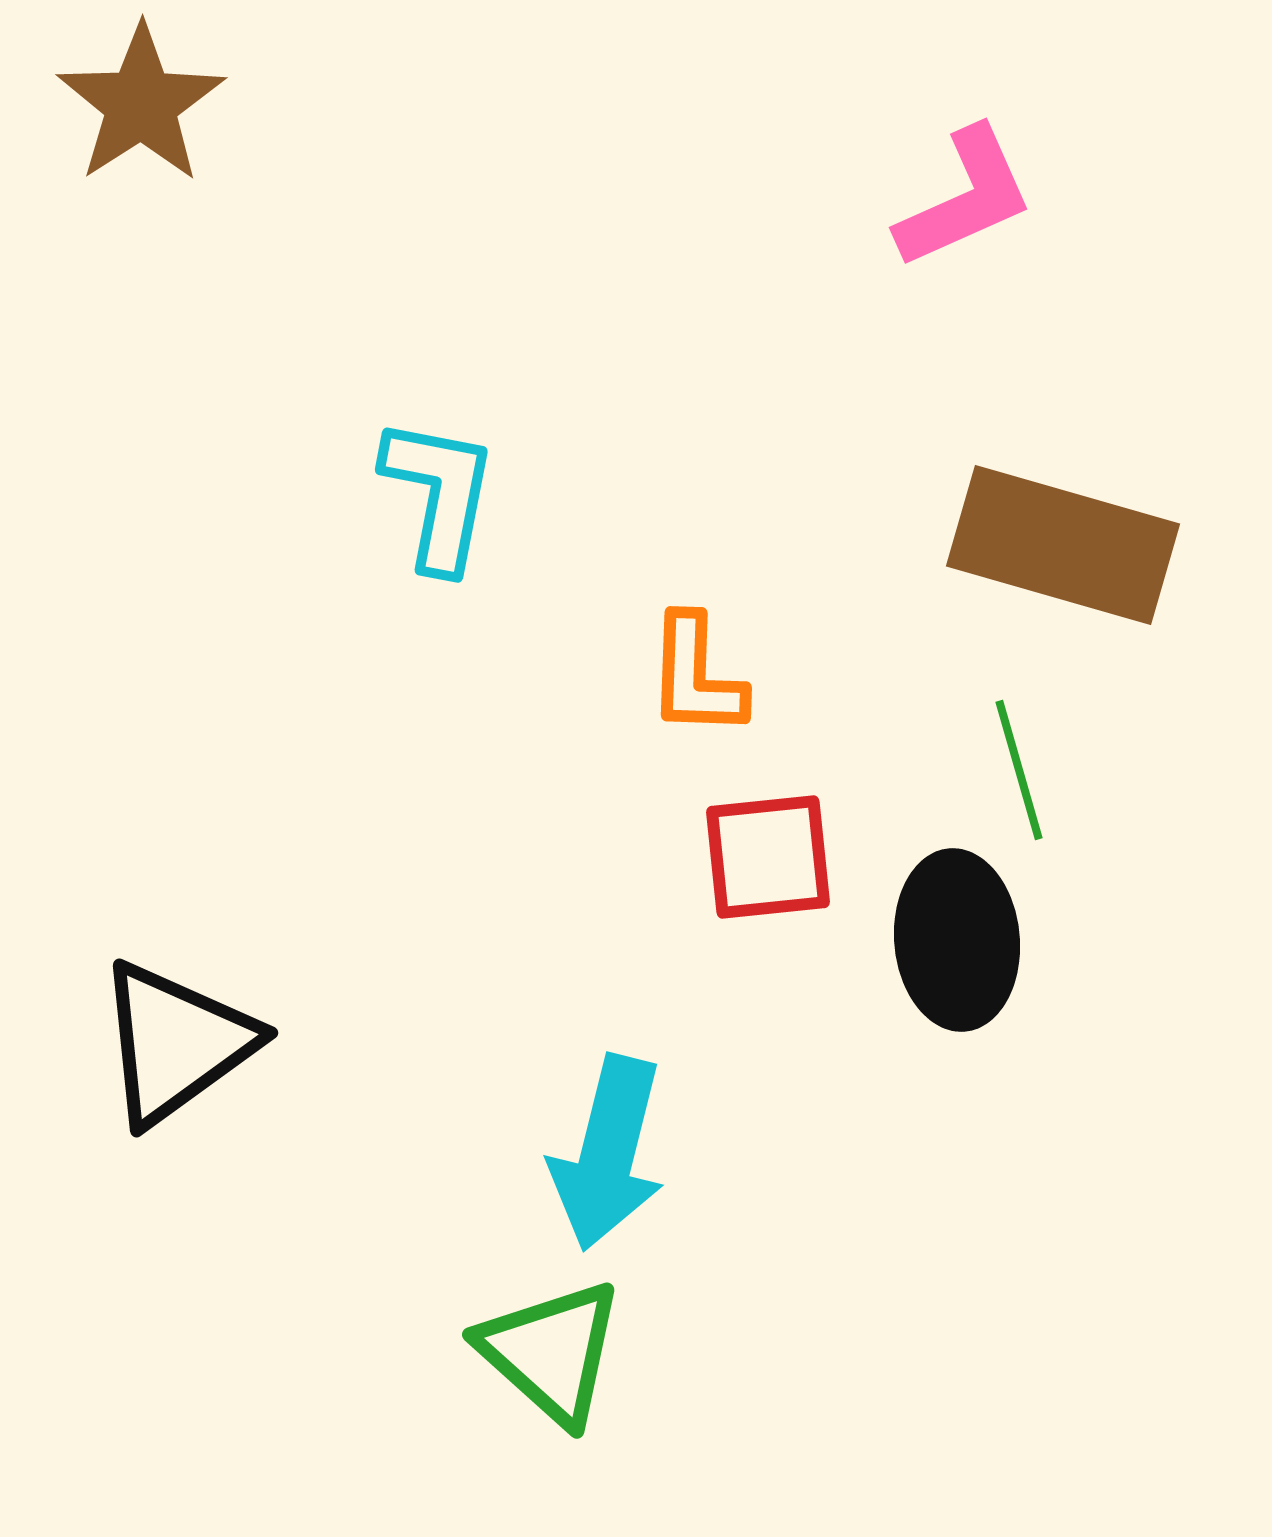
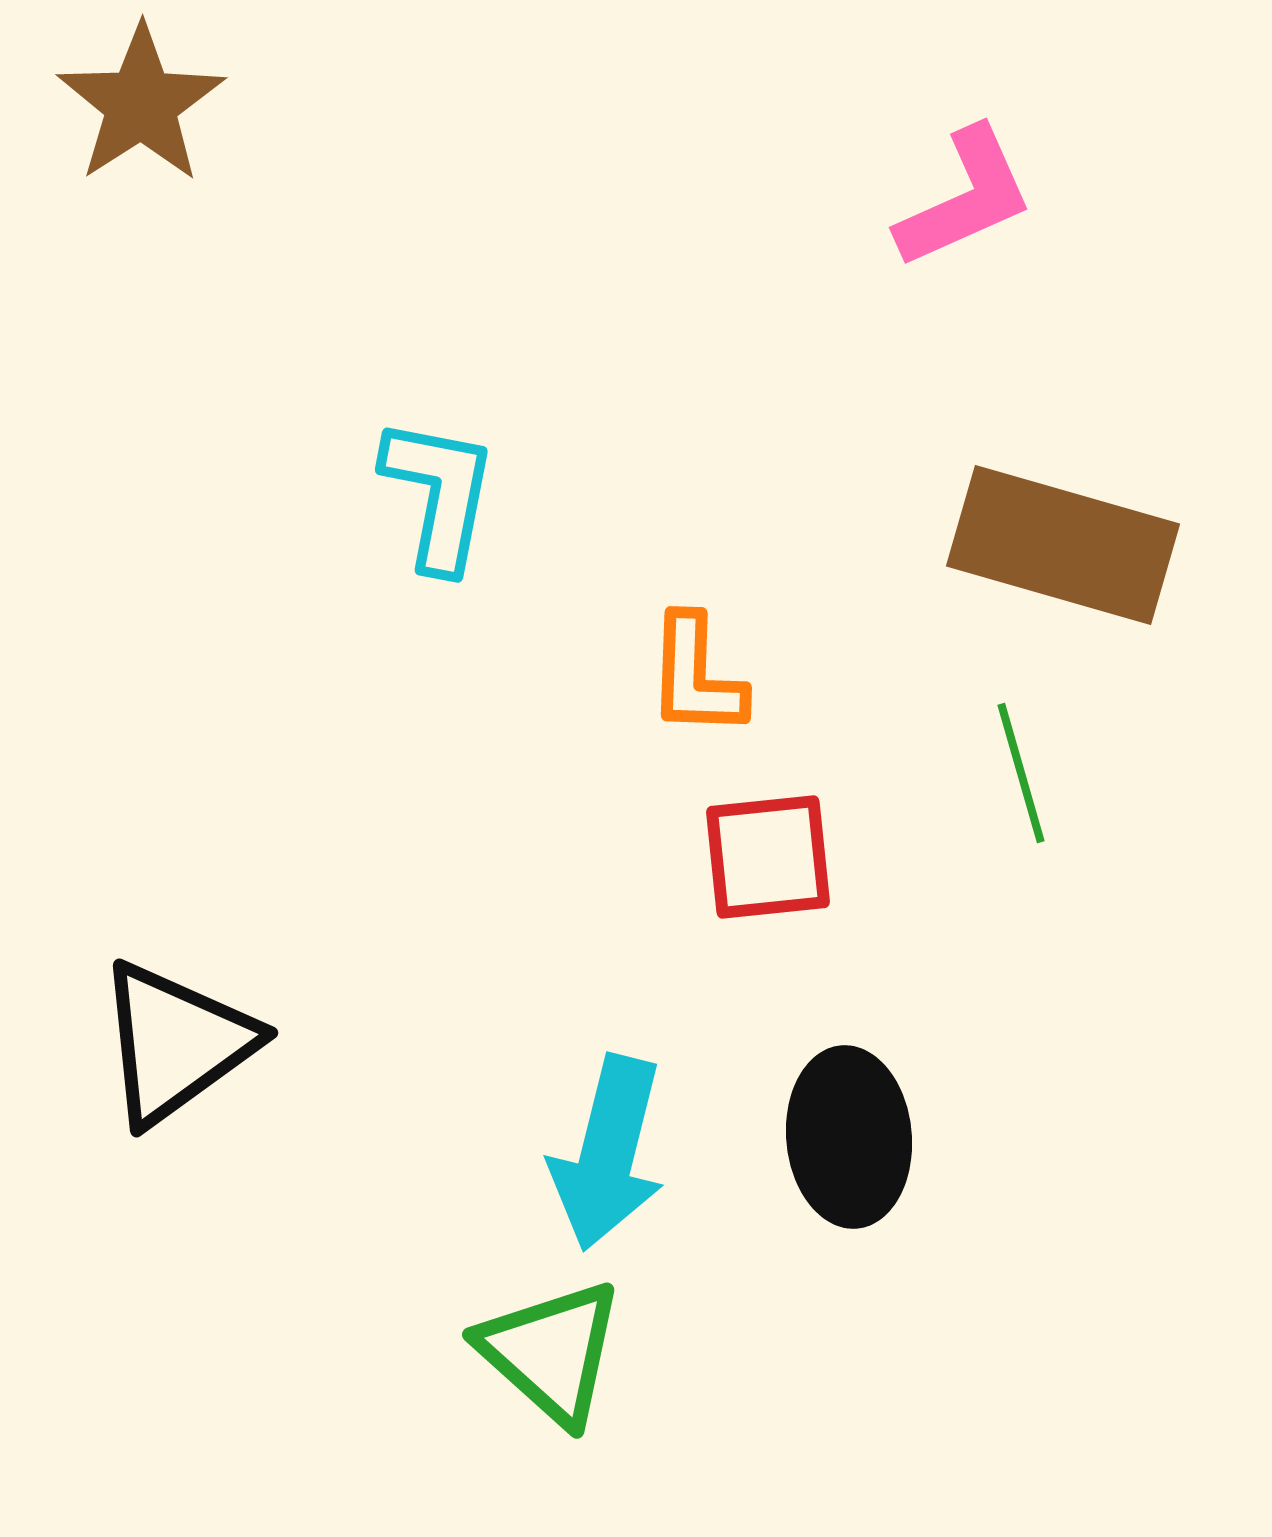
green line: moved 2 px right, 3 px down
black ellipse: moved 108 px left, 197 px down
